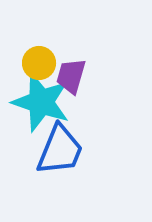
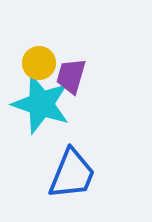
cyan star: moved 2 px down
blue trapezoid: moved 12 px right, 24 px down
